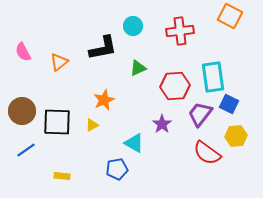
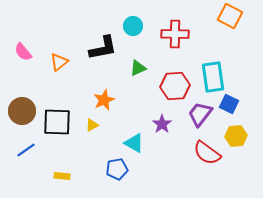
red cross: moved 5 px left, 3 px down; rotated 8 degrees clockwise
pink semicircle: rotated 12 degrees counterclockwise
